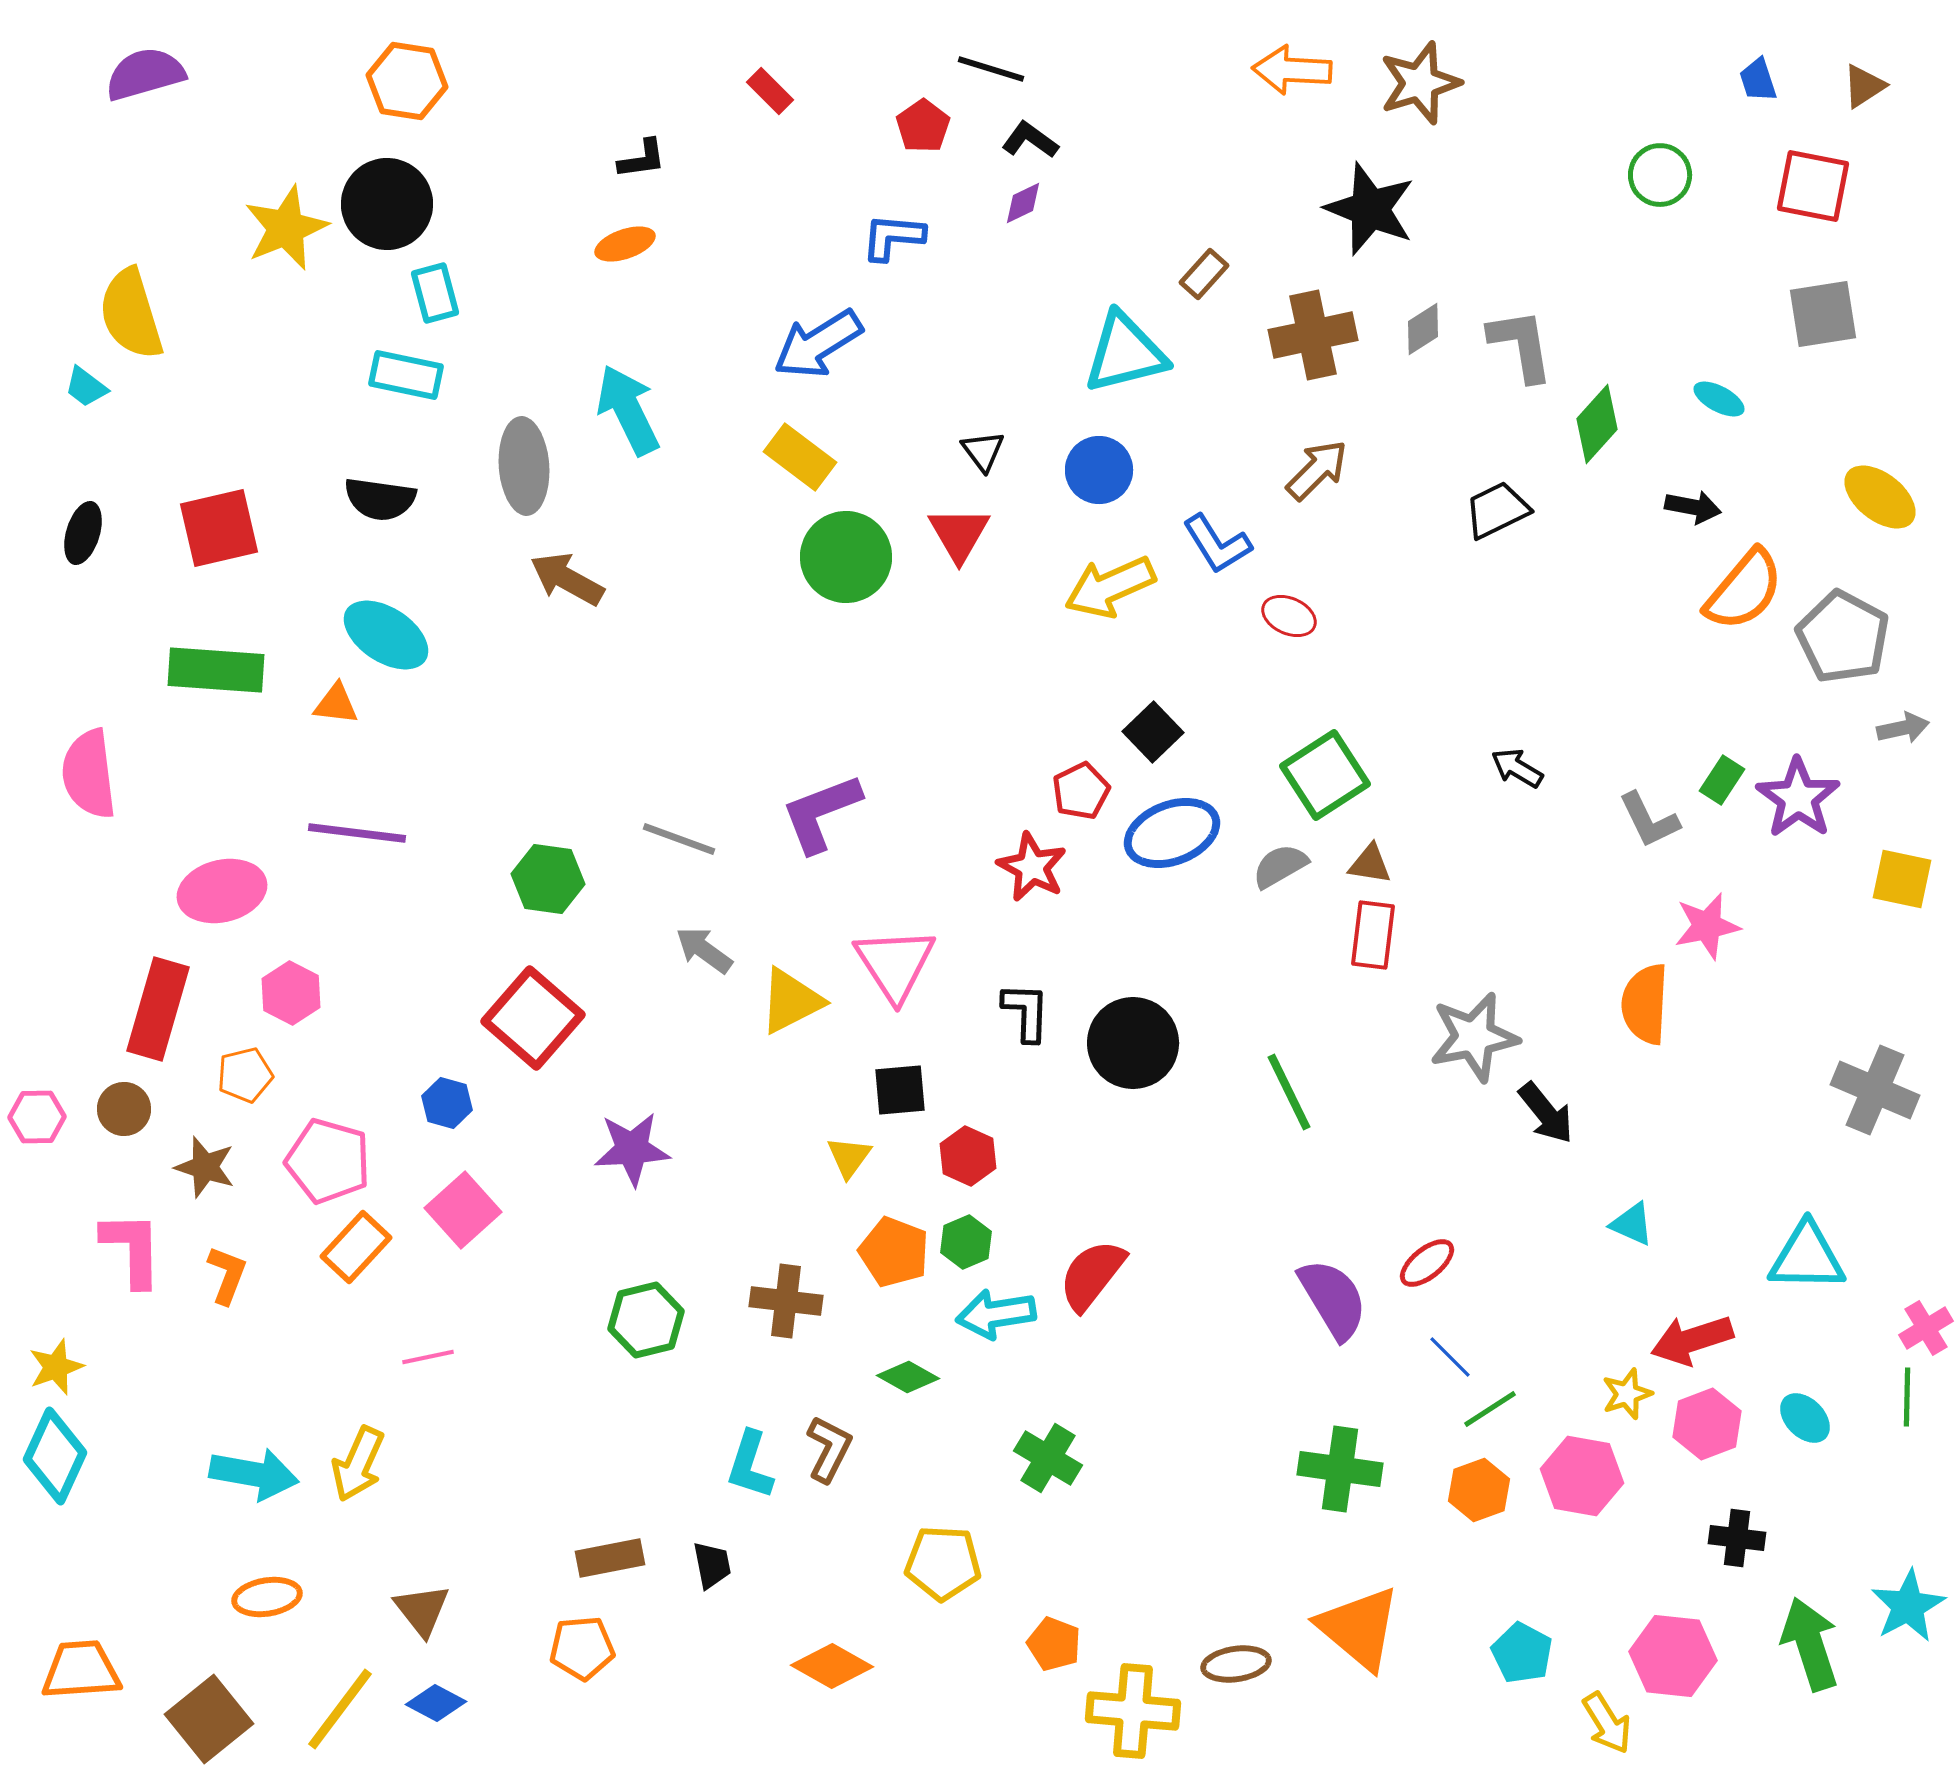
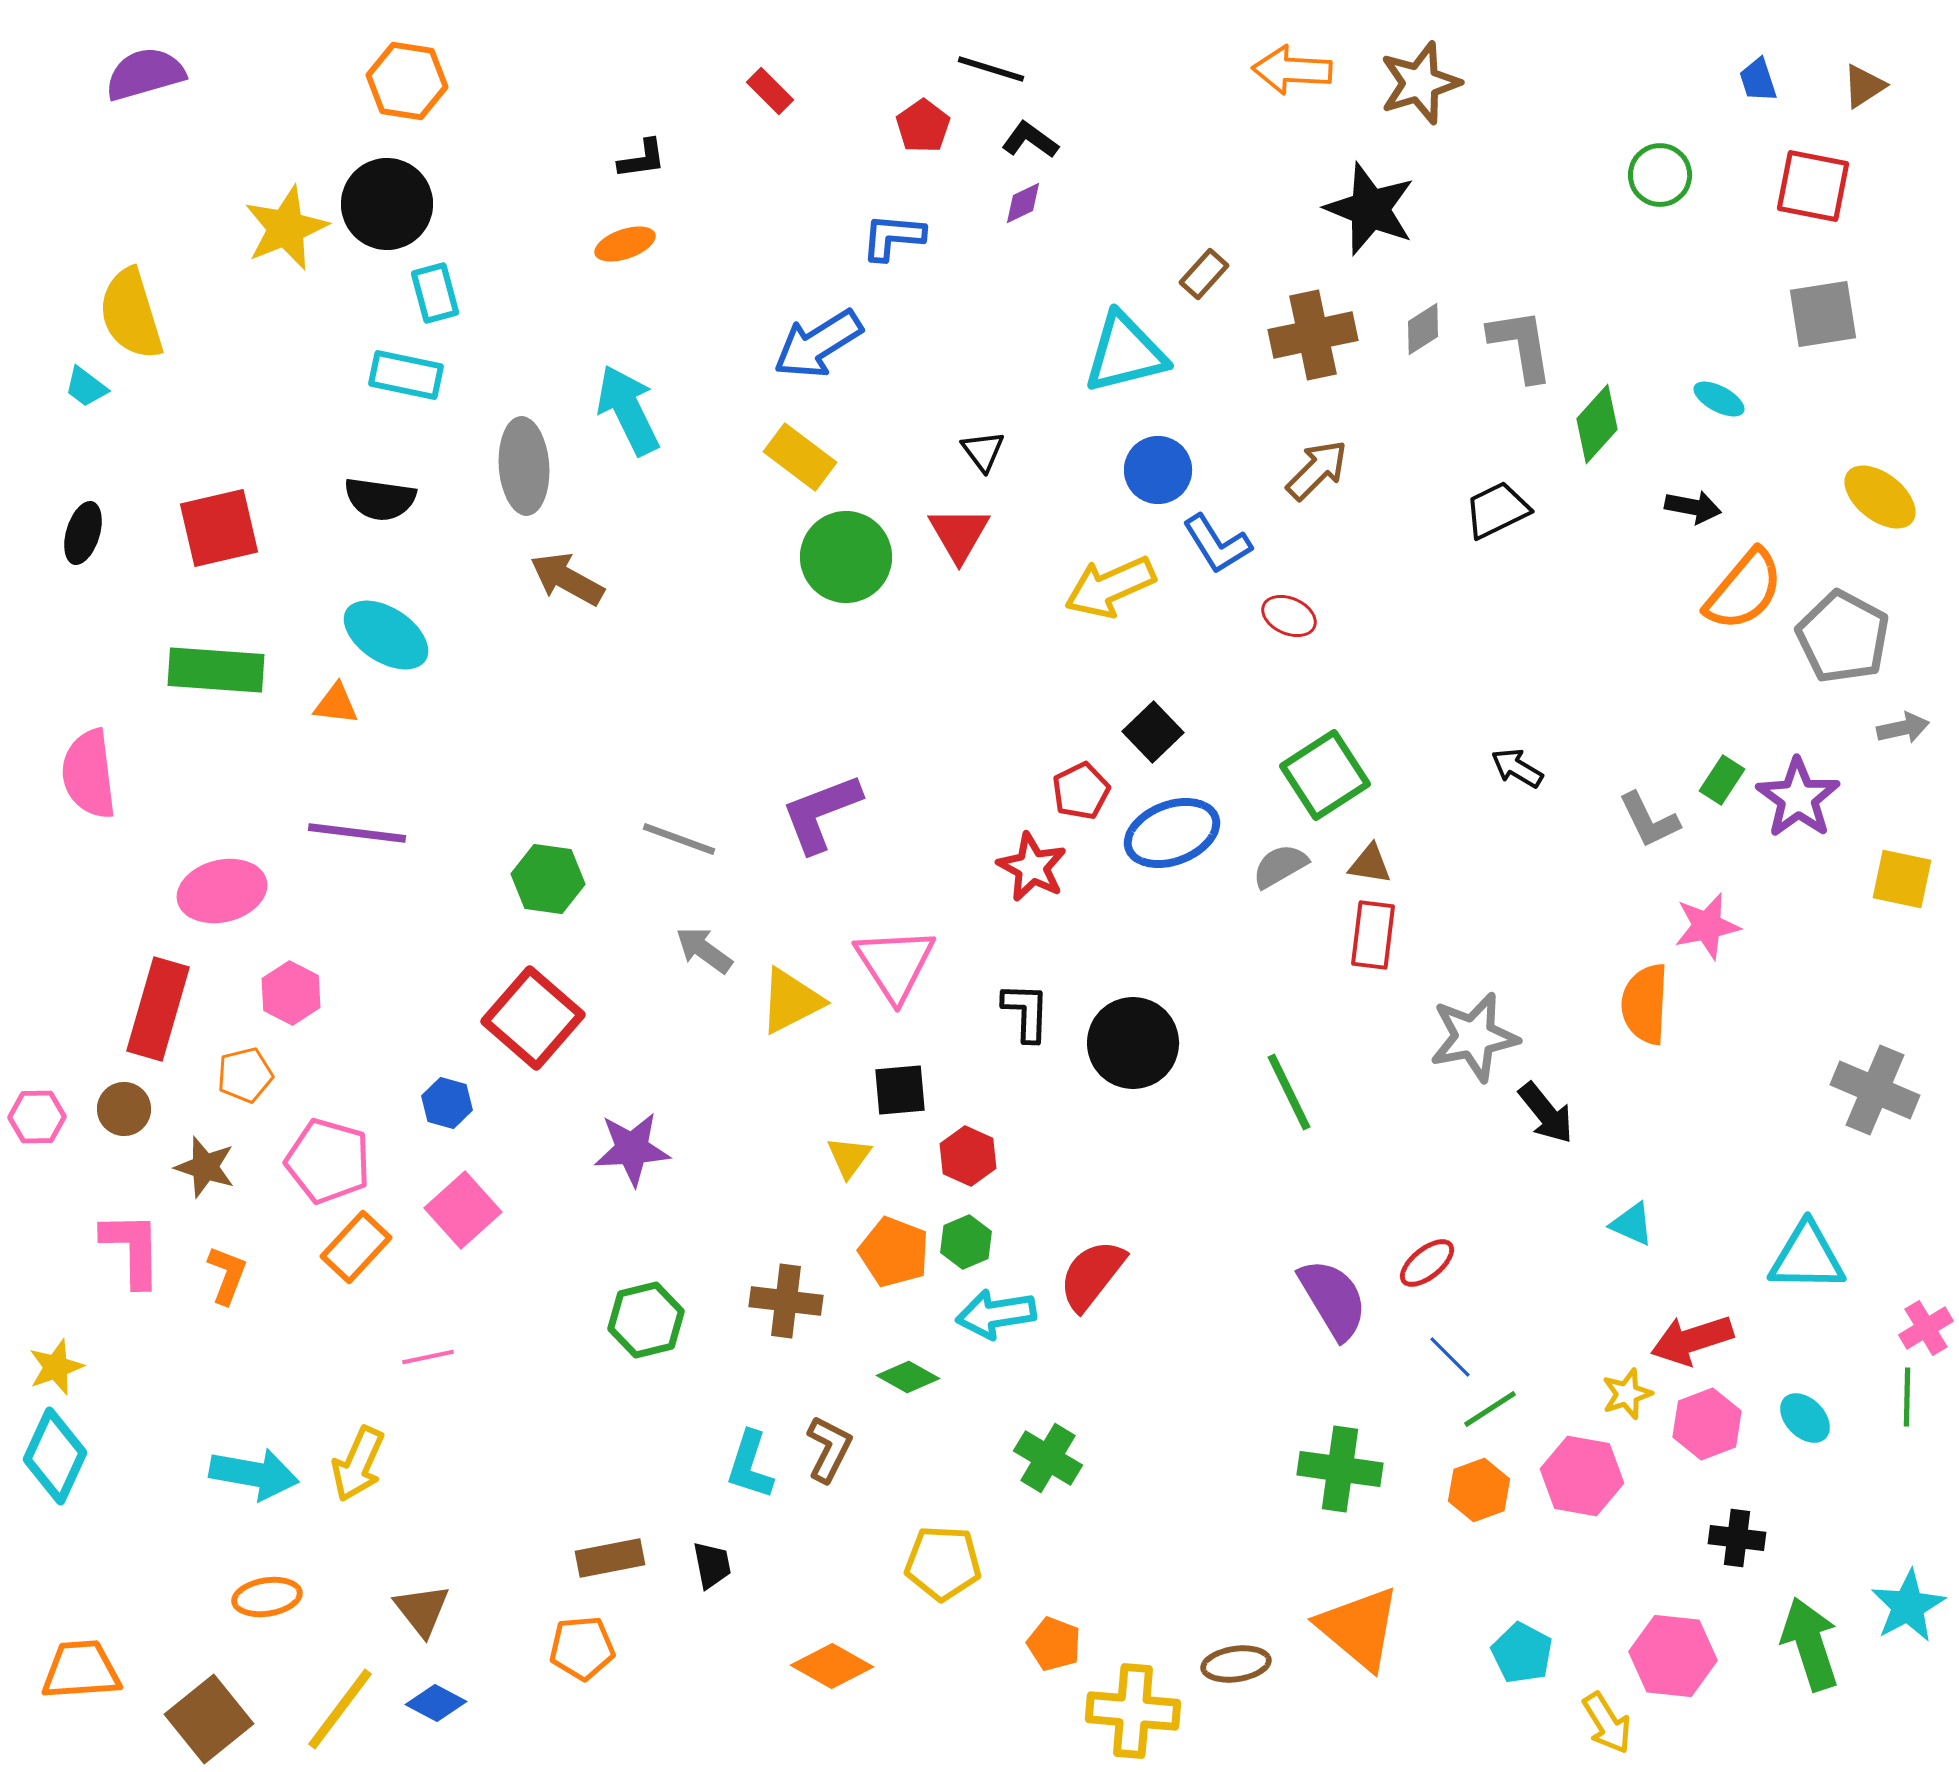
blue circle at (1099, 470): moved 59 px right
